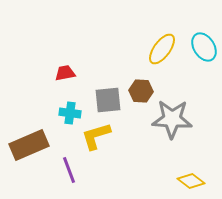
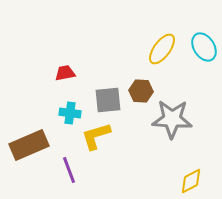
yellow diamond: rotated 64 degrees counterclockwise
